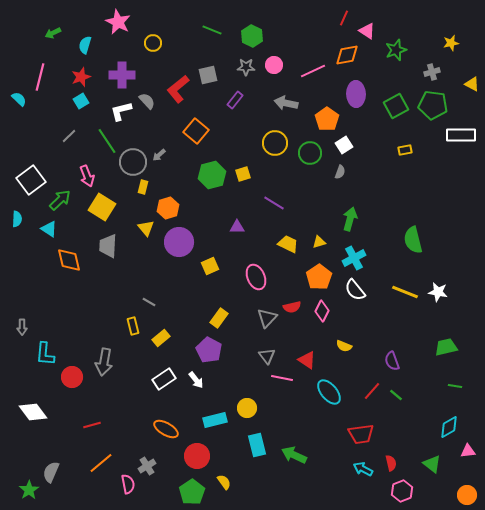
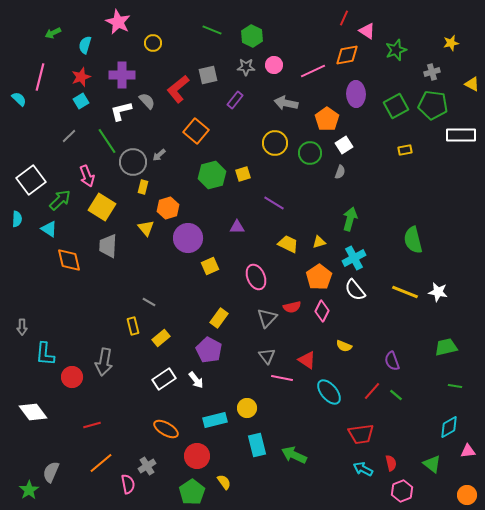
purple circle at (179, 242): moved 9 px right, 4 px up
